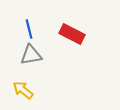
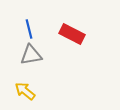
yellow arrow: moved 2 px right, 1 px down
